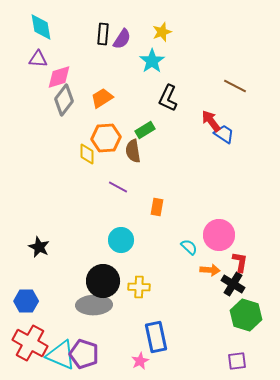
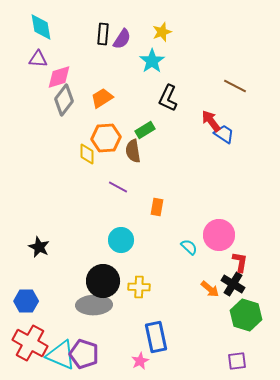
orange arrow: moved 19 px down; rotated 36 degrees clockwise
